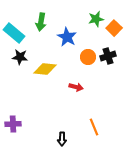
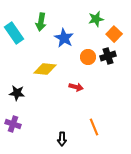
orange square: moved 6 px down
cyan rectangle: rotated 15 degrees clockwise
blue star: moved 3 px left, 1 px down
black star: moved 3 px left, 36 px down
purple cross: rotated 21 degrees clockwise
